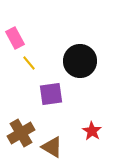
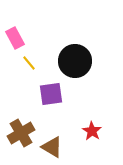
black circle: moved 5 px left
